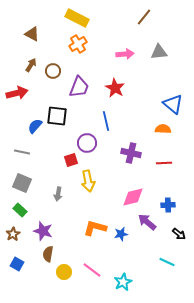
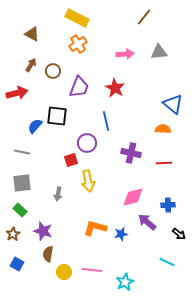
gray square: rotated 30 degrees counterclockwise
pink line: rotated 30 degrees counterclockwise
cyan star: moved 2 px right
